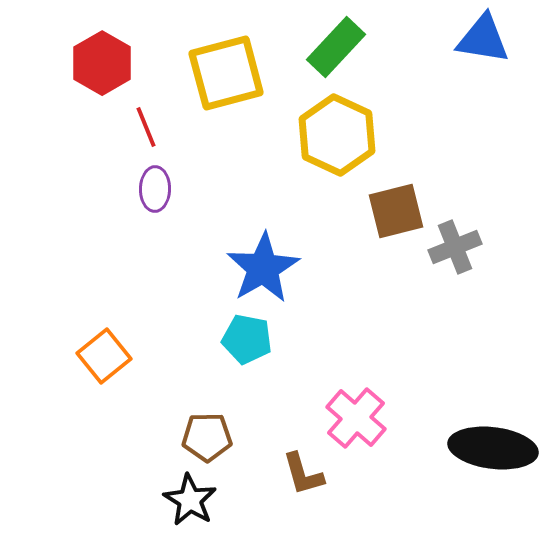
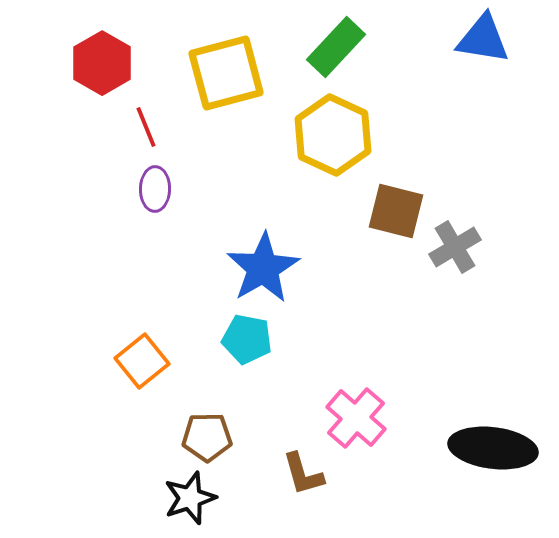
yellow hexagon: moved 4 px left
brown square: rotated 28 degrees clockwise
gray cross: rotated 9 degrees counterclockwise
orange square: moved 38 px right, 5 px down
black star: moved 2 px up; rotated 22 degrees clockwise
